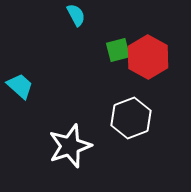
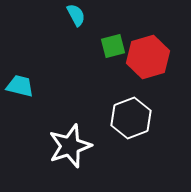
green square: moved 5 px left, 4 px up
red hexagon: rotated 15 degrees clockwise
cyan trapezoid: rotated 28 degrees counterclockwise
